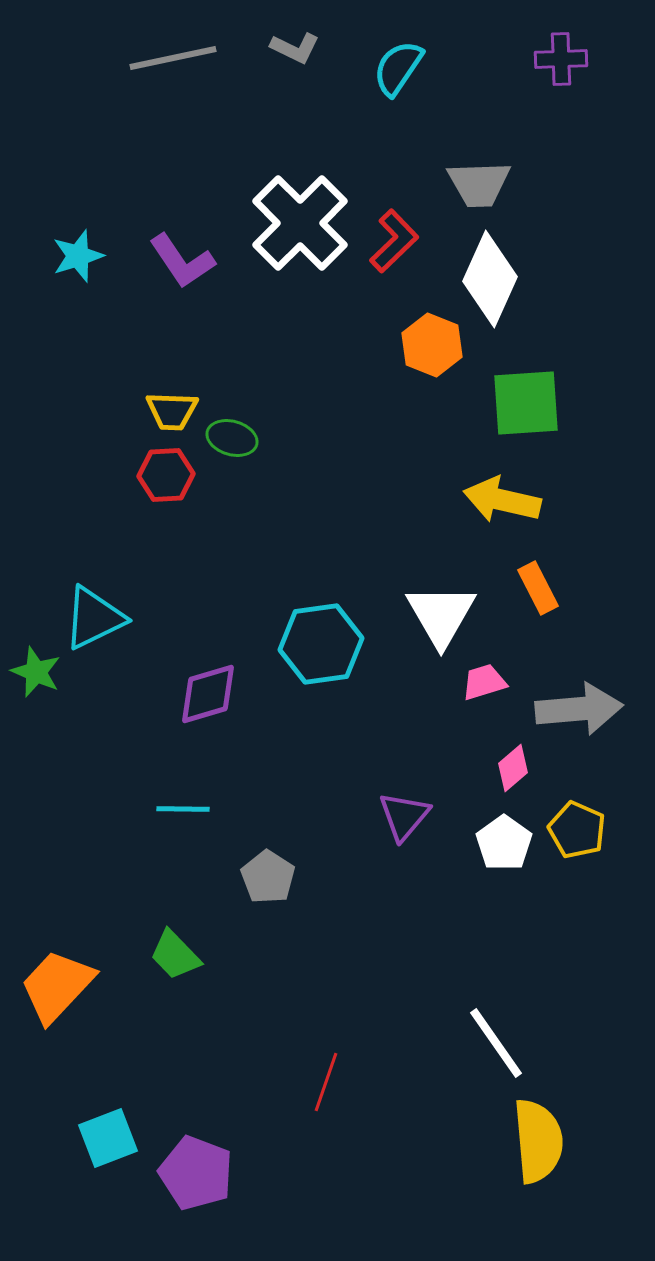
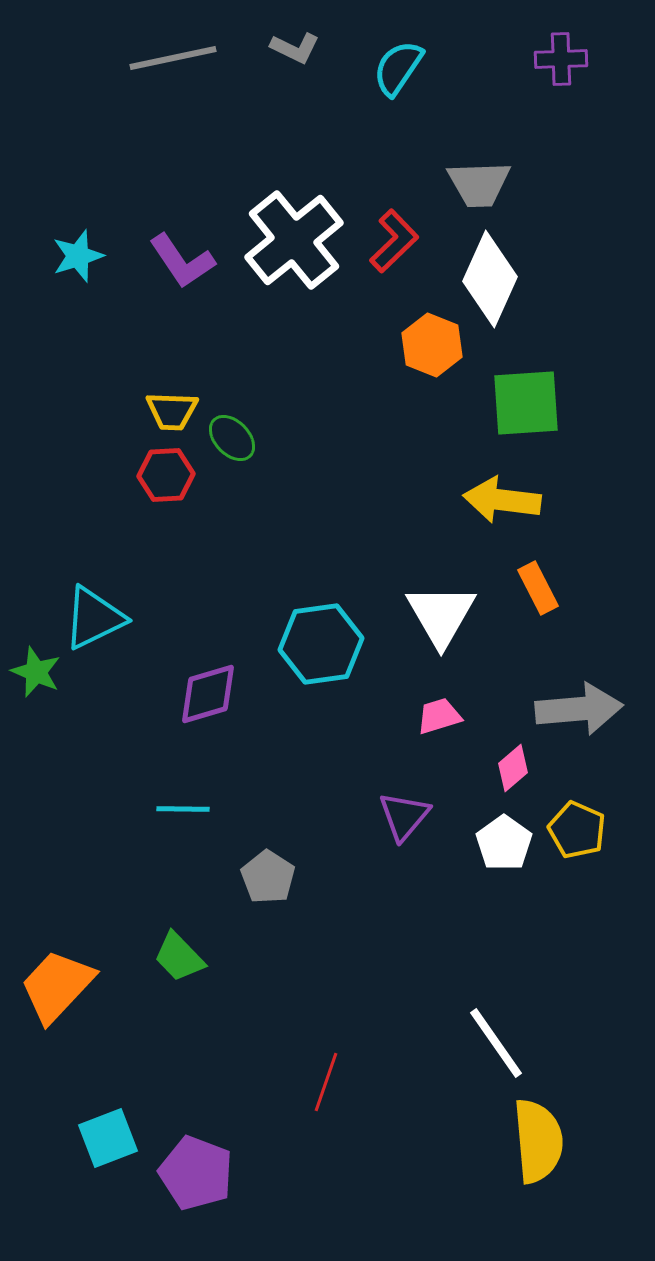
white cross: moved 6 px left, 17 px down; rotated 6 degrees clockwise
green ellipse: rotated 30 degrees clockwise
yellow arrow: rotated 6 degrees counterclockwise
pink trapezoid: moved 45 px left, 34 px down
green trapezoid: moved 4 px right, 2 px down
